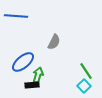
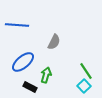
blue line: moved 1 px right, 9 px down
green arrow: moved 8 px right
black rectangle: moved 2 px left, 2 px down; rotated 32 degrees clockwise
